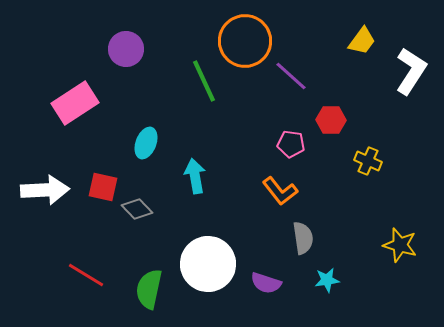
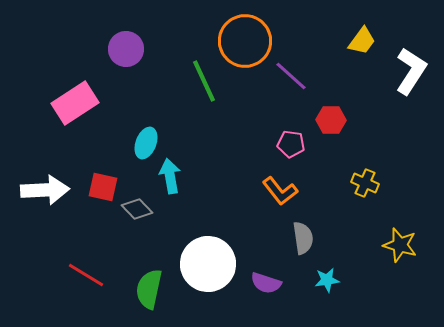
yellow cross: moved 3 px left, 22 px down
cyan arrow: moved 25 px left
